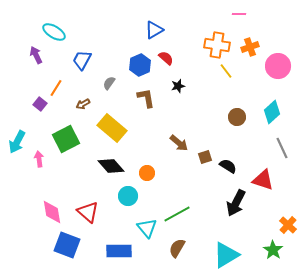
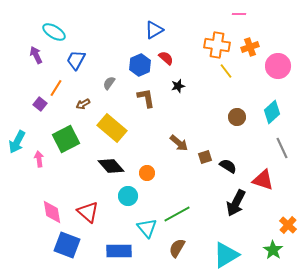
blue trapezoid at (82, 60): moved 6 px left
